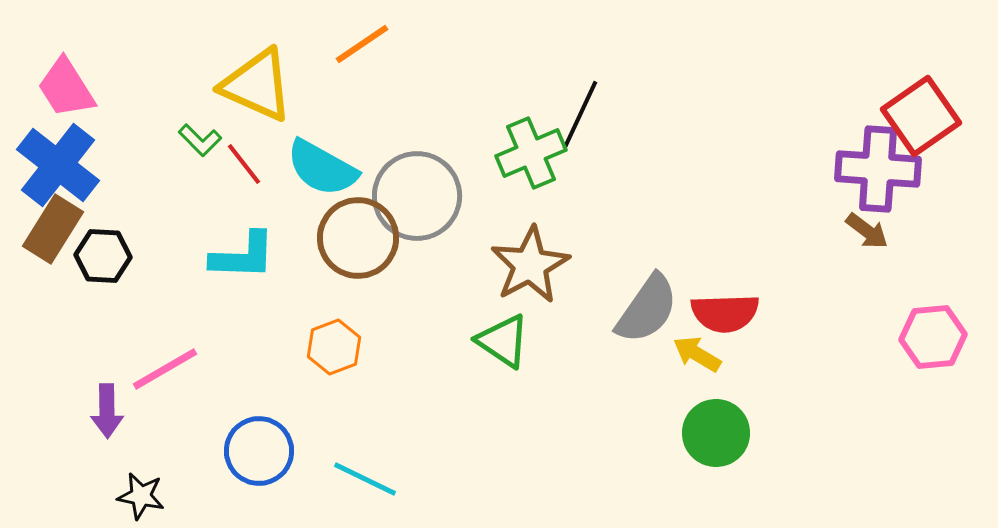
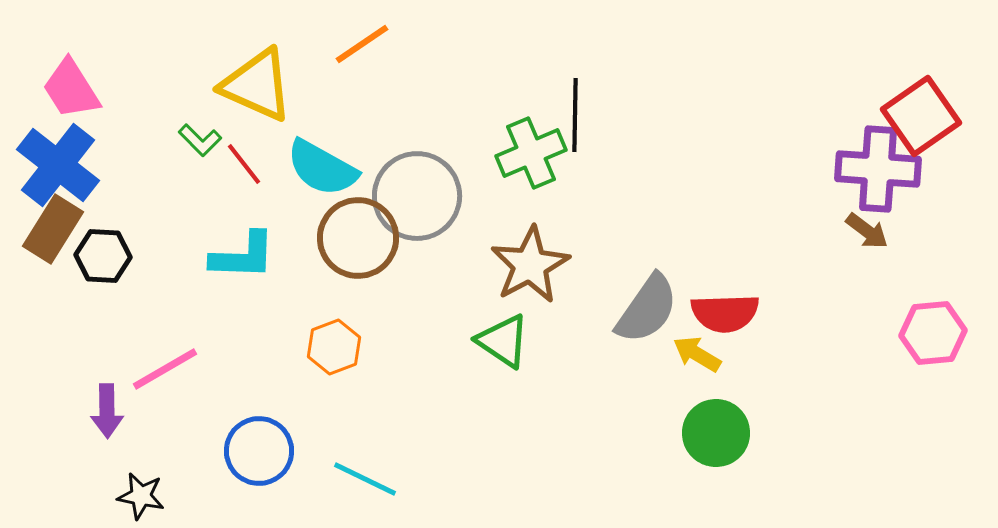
pink trapezoid: moved 5 px right, 1 px down
black line: moved 5 px left; rotated 24 degrees counterclockwise
pink hexagon: moved 4 px up
